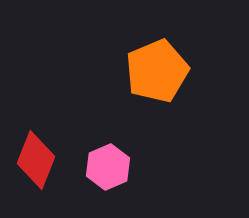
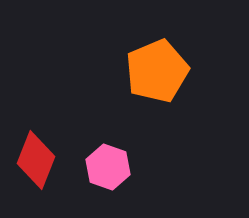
pink hexagon: rotated 18 degrees counterclockwise
